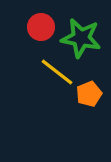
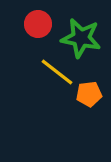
red circle: moved 3 px left, 3 px up
orange pentagon: rotated 15 degrees clockwise
